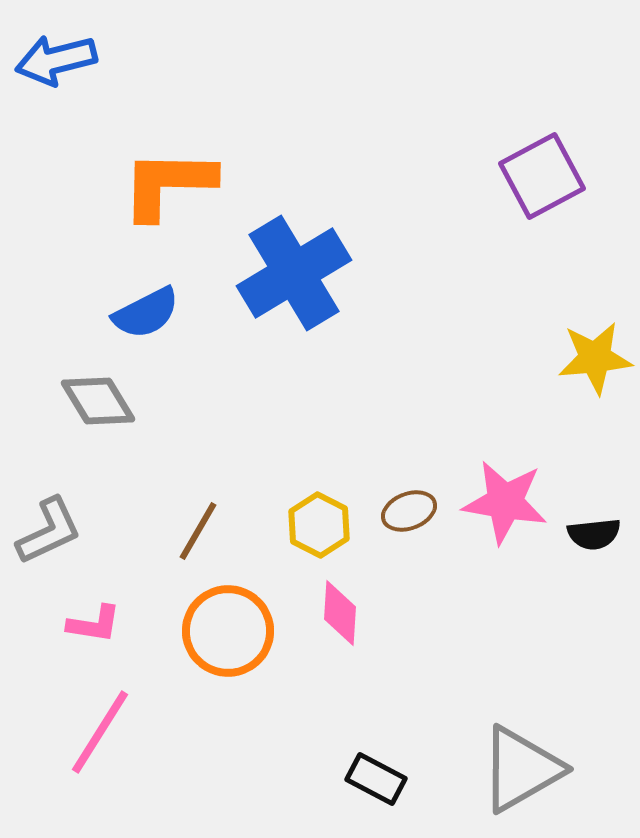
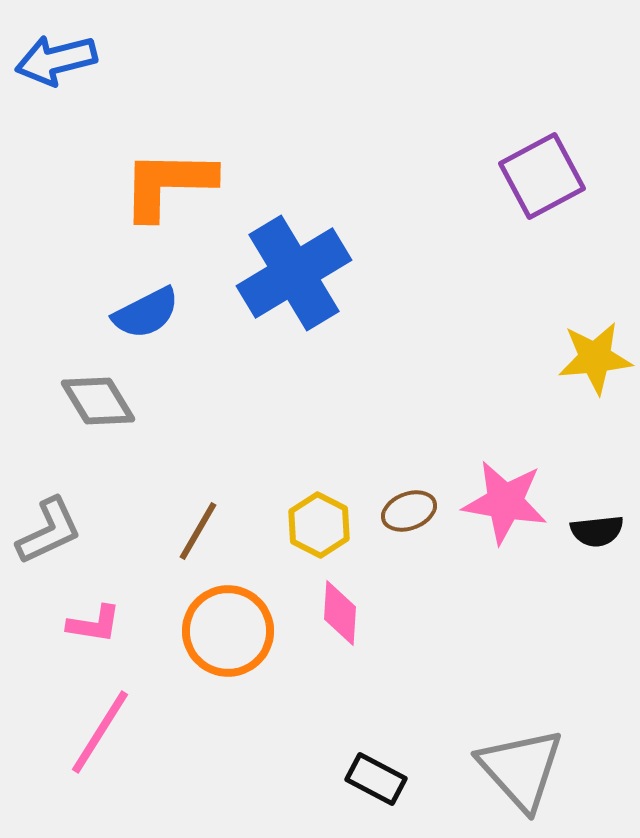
black semicircle: moved 3 px right, 3 px up
gray triangle: rotated 42 degrees counterclockwise
